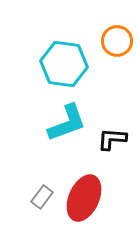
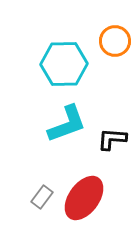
orange circle: moved 2 px left
cyan hexagon: rotated 9 degrees counterclockwise
cyan L-shape: moved 1 px down
red ellipse: rotated 12 degrees clockwise
